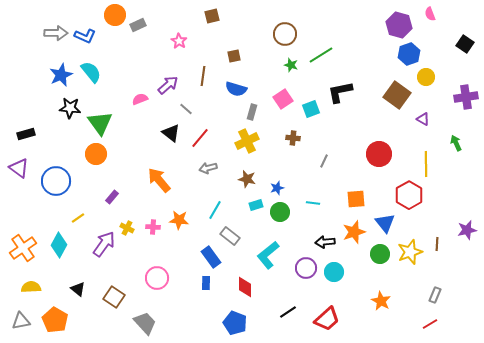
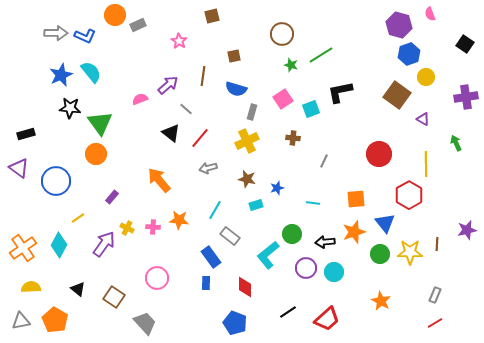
brown circle at (285, 34): moved 3 px left
green circle at (280, 212): moved 12 px right, 22 px down
yellow star at (410, 252): rotated 20 degrees clockwise
red line at (430, 324): moved 5 px right, 1 px up
